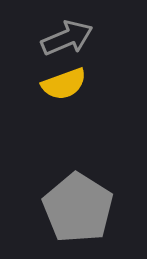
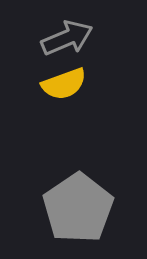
gray pentagon: rotated 6 degrees clockwise
